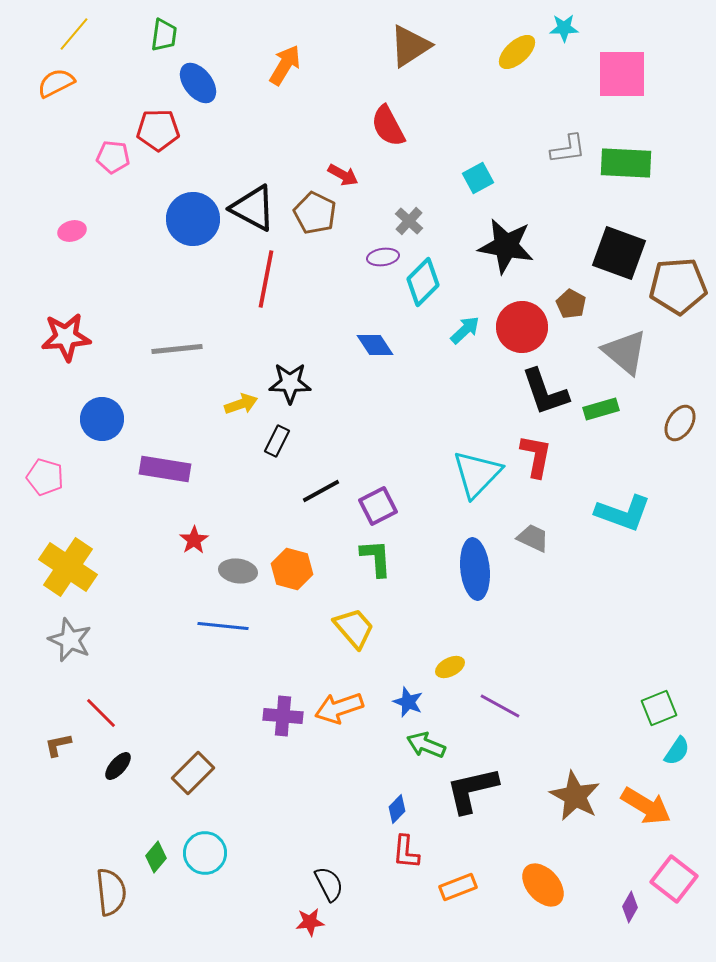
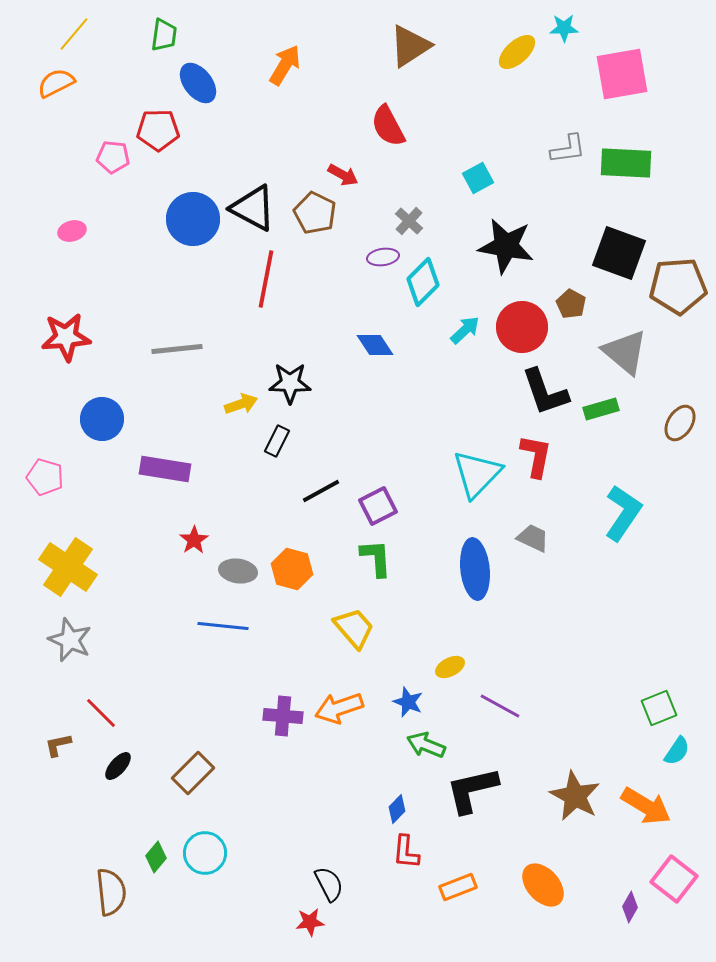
pink square at (622, 74): rotated 10 degrees counterclockwise
cyan L-shape at (623, 513): rotated 76 degrees counterclockwise
